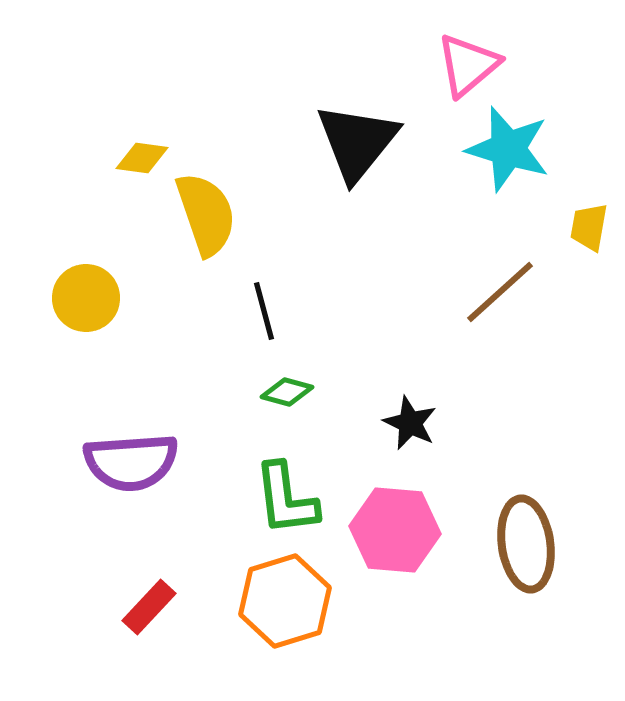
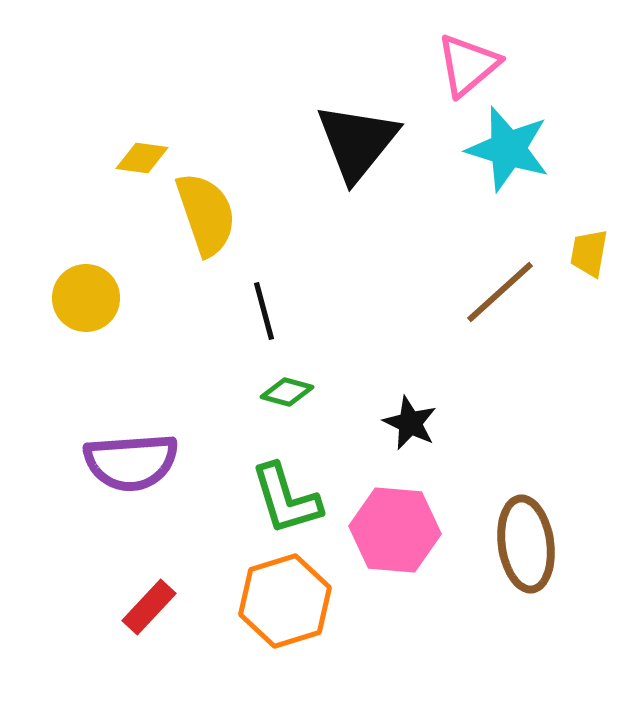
yellow trapezoid: moved 26 px down
green L-shape: rotated 10 degrees counterclockwise
